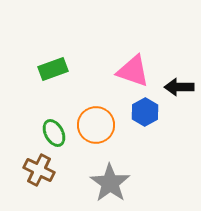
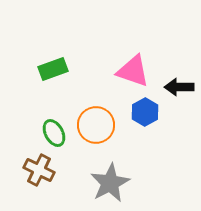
gray star: rotated 9 degrees clockwise
